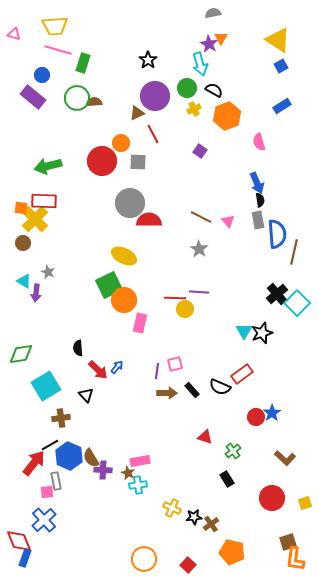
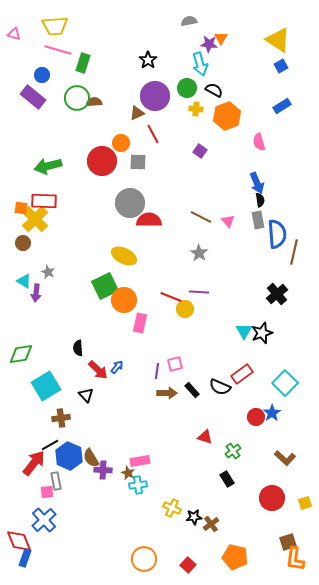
gray semicircle at (213, 13): moved 24 px left, 8 px down
purple star at (209, 44): rotated 24 degrees counterclockwise
yellow cross at (194, 109): moved 2 px right; rotated 32 degrees clockwise
gray star at (199, 249): moved 4 px down
green square at (109, 285): moved 4 px left, 1 px down
red line at (175, 298): moved 4 px left, 1 px up; rotated 20 degrees clockwise
cyan square at (297, 303): moved 12 px left, 80 px down
orange pentagon at (232, 552): moved 3 px right, 5 px down
